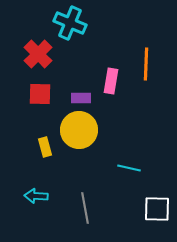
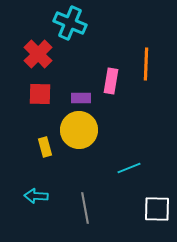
cyan line: rotated 35 degrees counterclockwise
